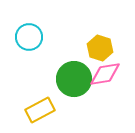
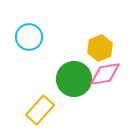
yellow hexagon: rotated 20 degrees clockwise
yellow rectangle: rotated 20 degrees counterclockwise
